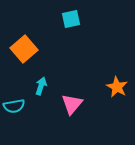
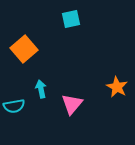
cyan arrow: moved 3 px down; rotated 30 degrees counterclockwise
